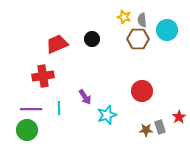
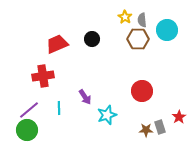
yellow star: moved 1 px right; rotated 16 degrees clockwise
purple line: moved 2 px left, 1 px down; rotated 40 degrees counterclockwise
